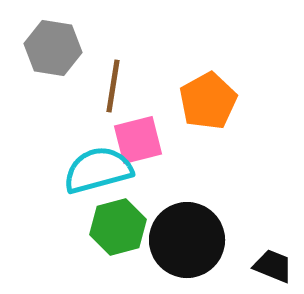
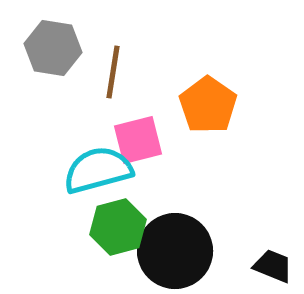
brown line: moved 14 px up
orange pentagon: moved 4 px down; rotated 8 degrees counterclockwise
black circle: moved 12 px left, 11 px down
